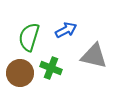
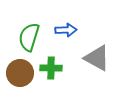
blue arrow: rotated 25 degrees clockwise
gray triangle: moved 3 px right, 2 px down; rotated 16 degrees clockwise
green cross: rotated 20 degrees counterclockwise
